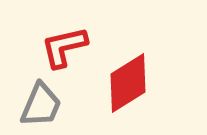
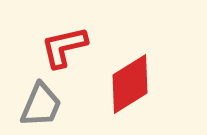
red diamond: moved 2 px right, 1 px down
